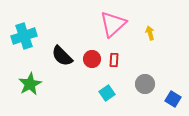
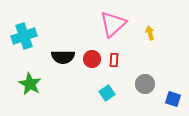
black semicircle: moved 1 px right, 1 px down; rotated 45 degrees counterclockwise
green star: rotated 15 degrees counterclockwise
blue square: rotated 14 degrees counterclockwise
